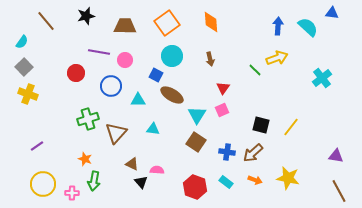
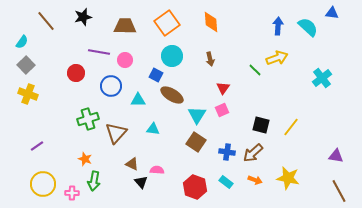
black star at (86, 16): moved 3 px left, 1 px down
gray square at (24, 67): moved 2 px right, 2 px up
